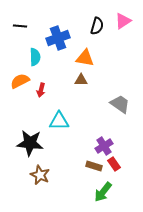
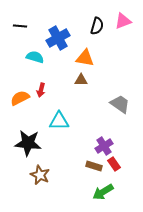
pink triangle: rotated 12 degrees clockwise
blue cross: rotated 10 degrees counterclockwise
cyan semicircle: rotated 72 degrees counterclockwise
orange semicircle: moved 17 px down
black star: moved 2 px left
green arrow: rotated 20 degrees clockwise
